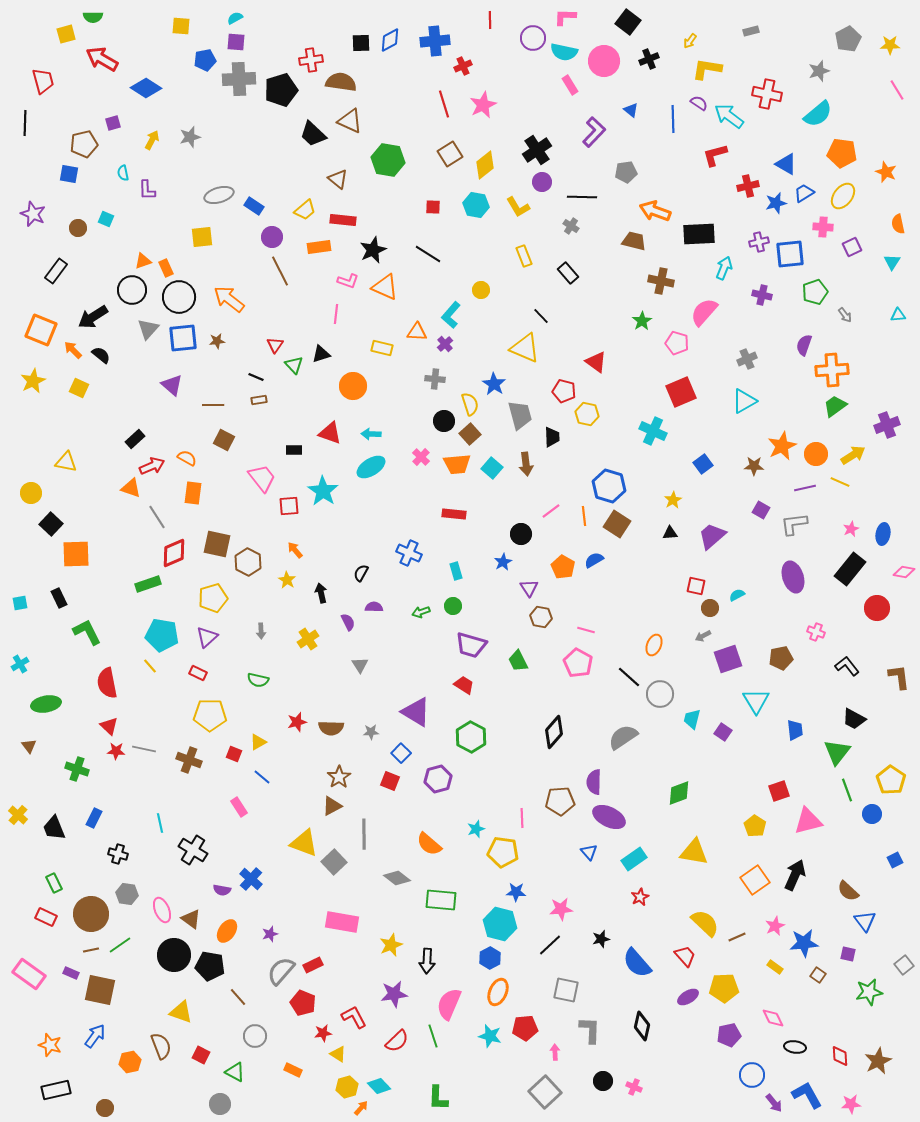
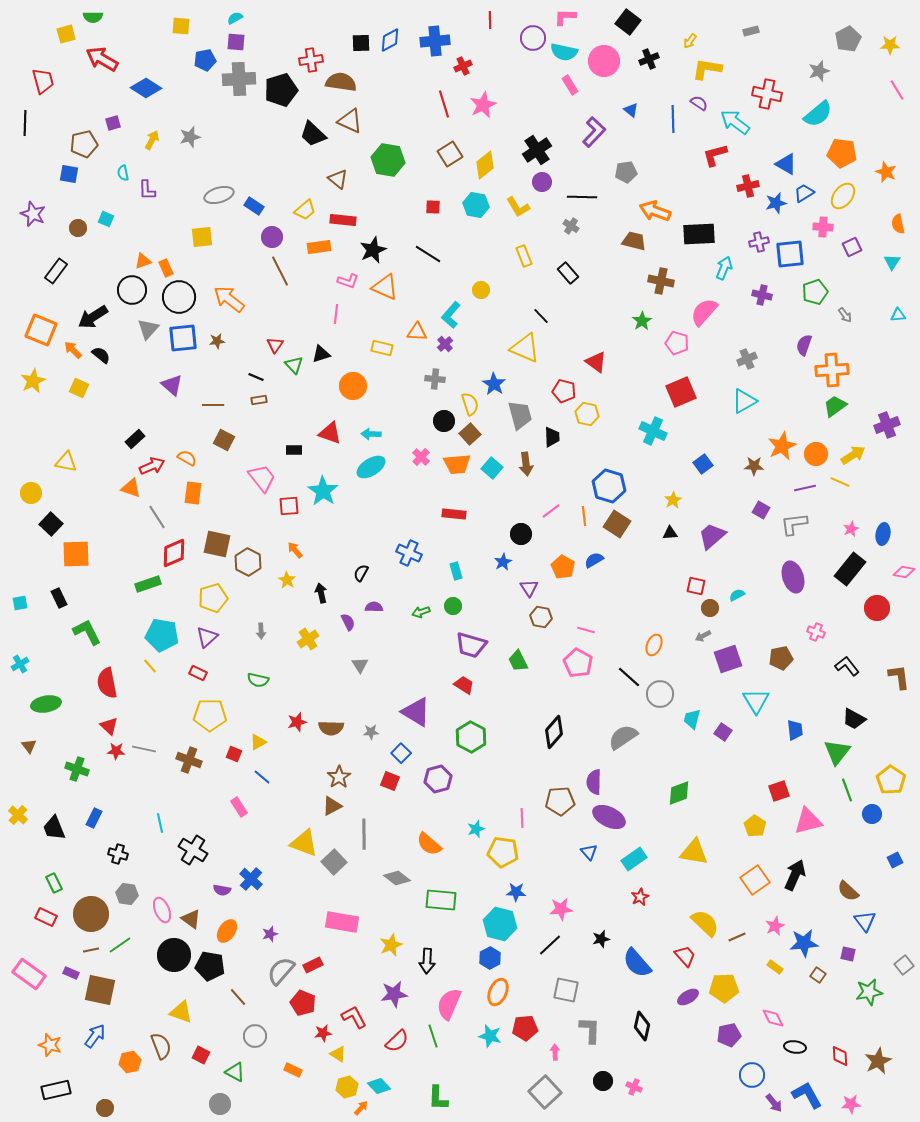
cyan arrow at (729, 116): moved 6 px right, 6 px down
